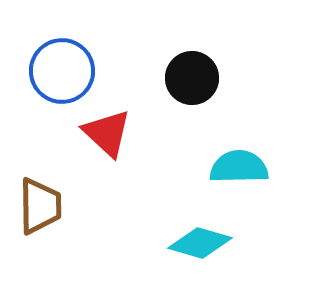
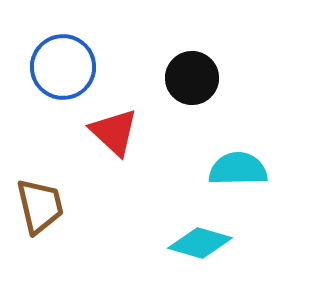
blue circle: moved 1 px right, 4 px up
red triangle: moved 7 px right, 1 px up
cyan semicircle: moved 1 px left, 2 px down
brown trapezoid: rotated 12 degrees counterclockwise
